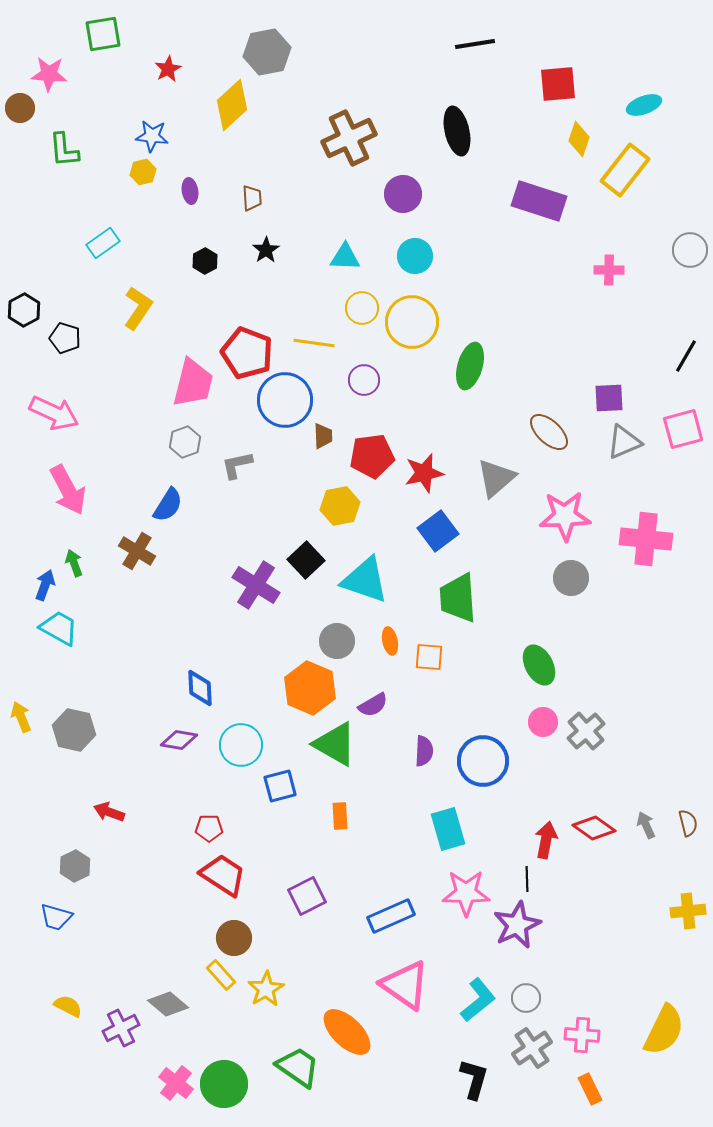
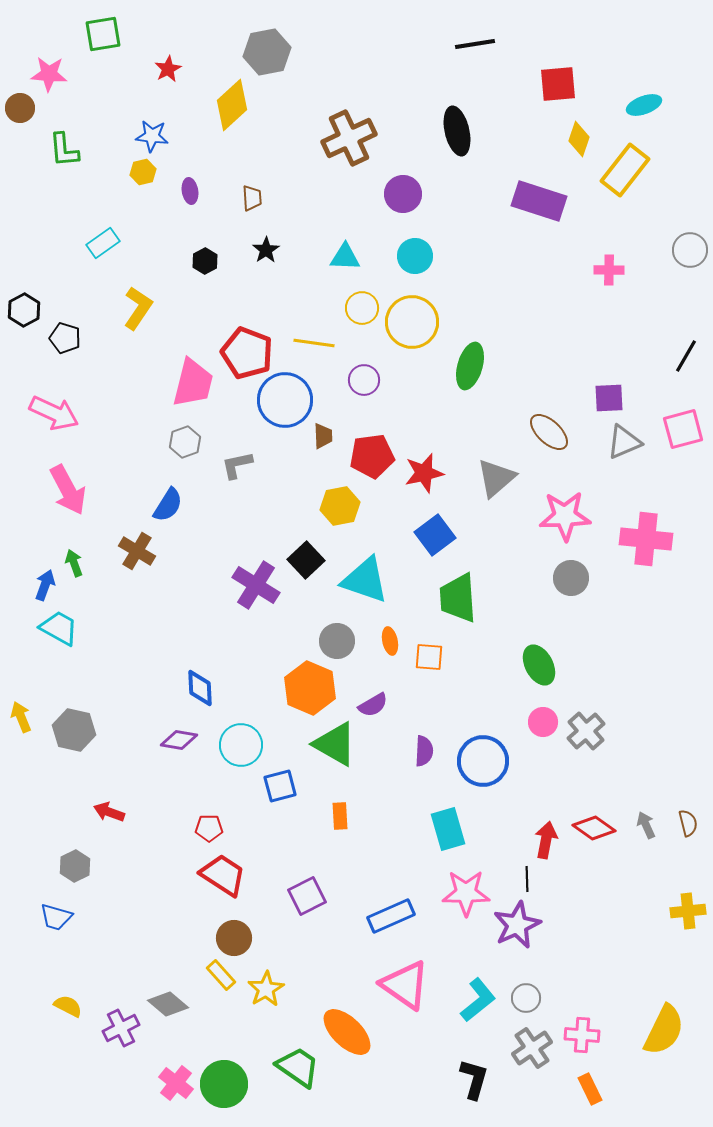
blue square at (438, 531): moved 3 px left, 4 px down
